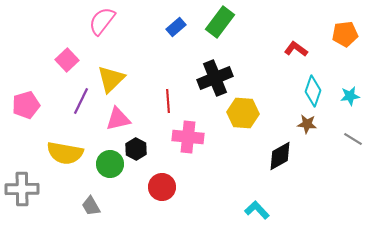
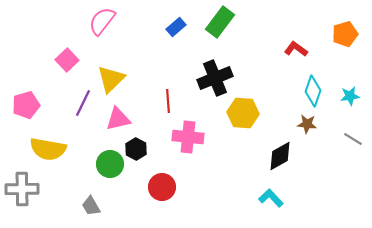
orange pentagon: rotated 10 degrees counterclockwise
purple line: moved 2 px right, 2 px down
yellow semicircle: moved 17 px left, 4 px up
cyan L-shape: moved 14 px right, 12 px up
